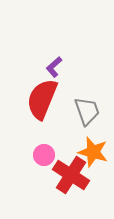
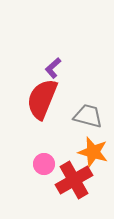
purple L-shape: moved 1 px left, 1 px down
gray trapezoid: moved 1 px right, 5 px down; rotated 56 degrees counterclockwise
pink circle: moved 9 px down
red cross: moved 3 px right, 5 px down; rotated 27 degrees clockwise
